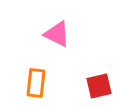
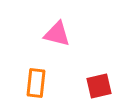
pink triangle: rotated 12 degrees counterclockwise
